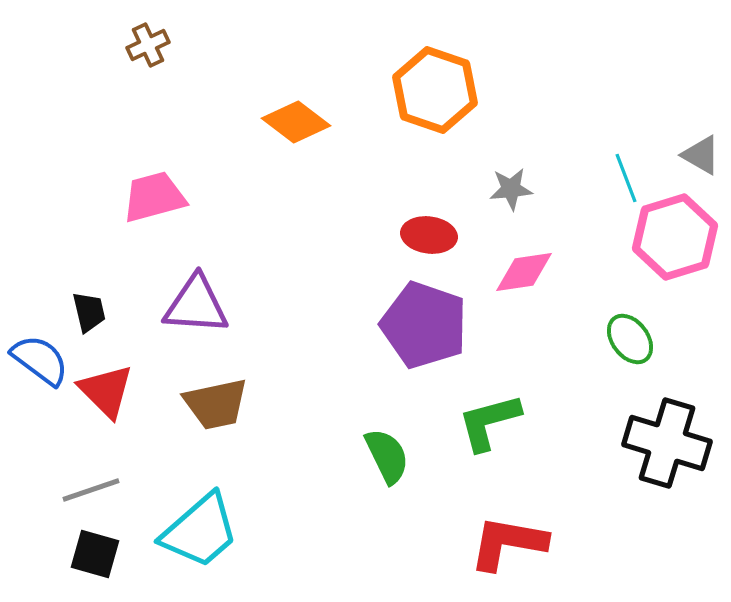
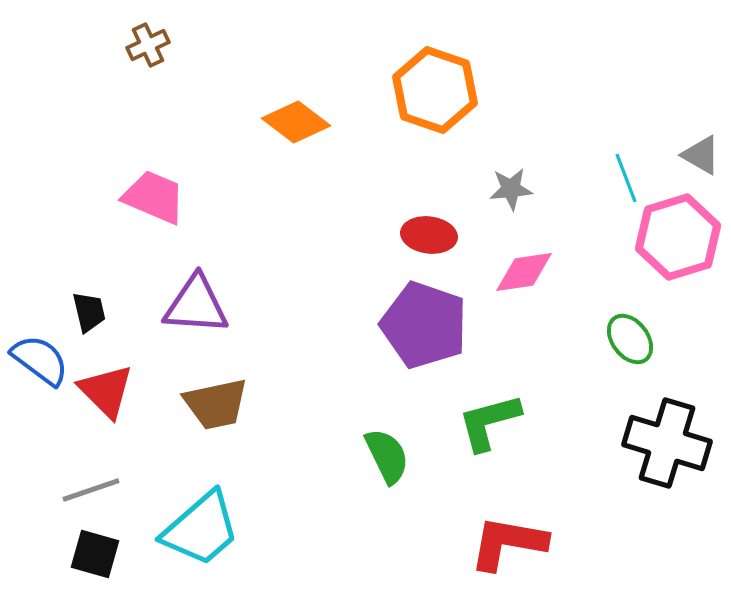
pink trapezoid: rotated 38 degrees clockwise
pink hexagon: moved 3 px right
cyan trapezoid: moved 1 px right, 2 px up
